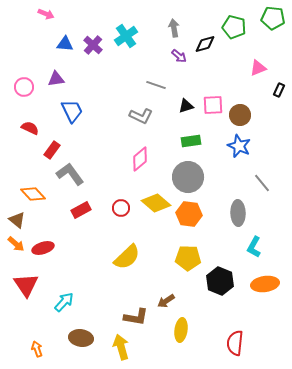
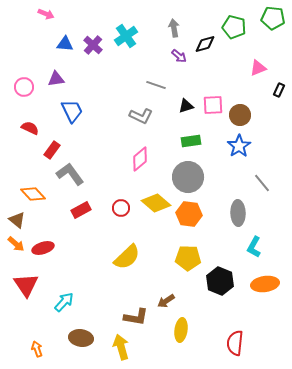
blue star at (239, 146): rotated 15 degrees clockwise
